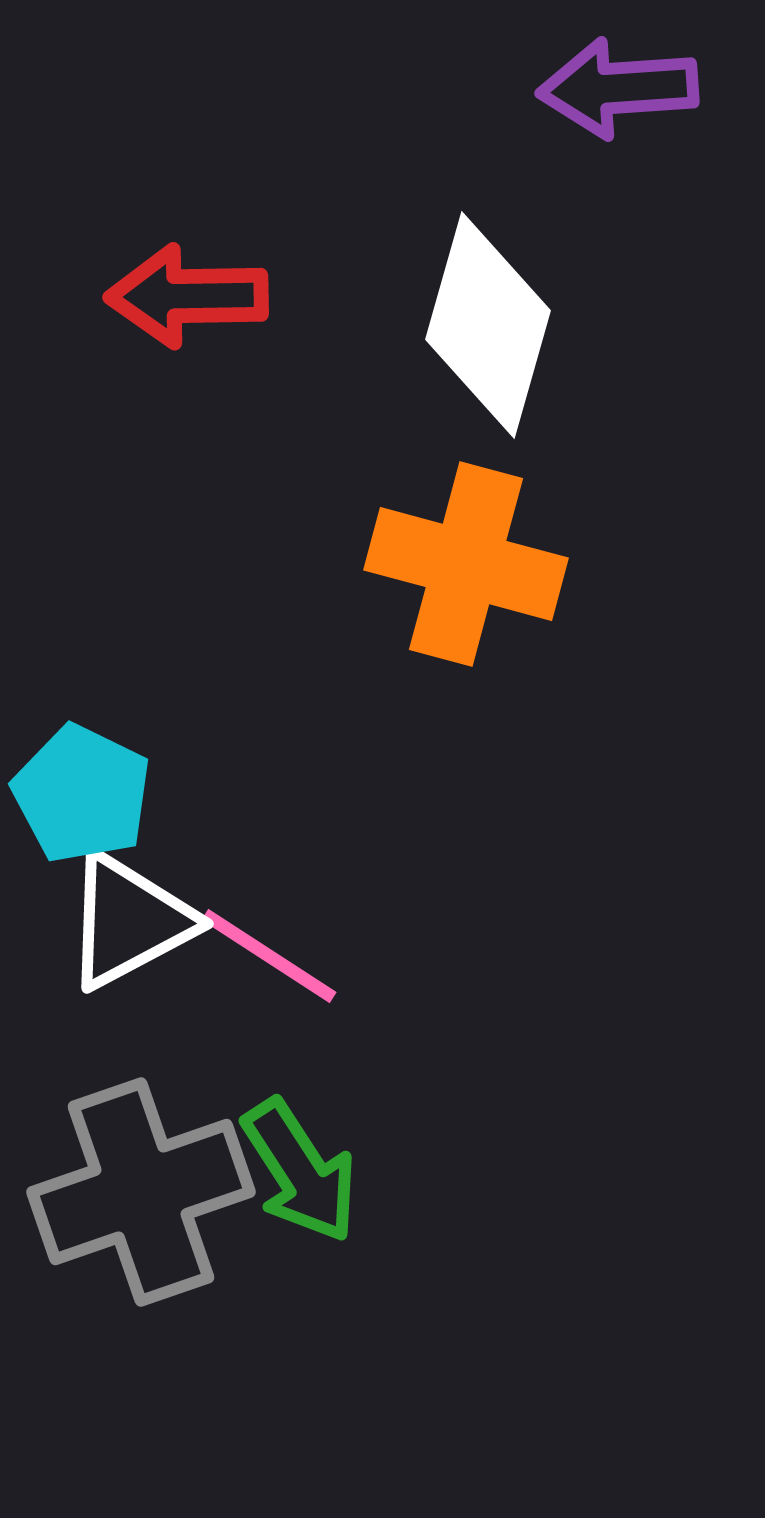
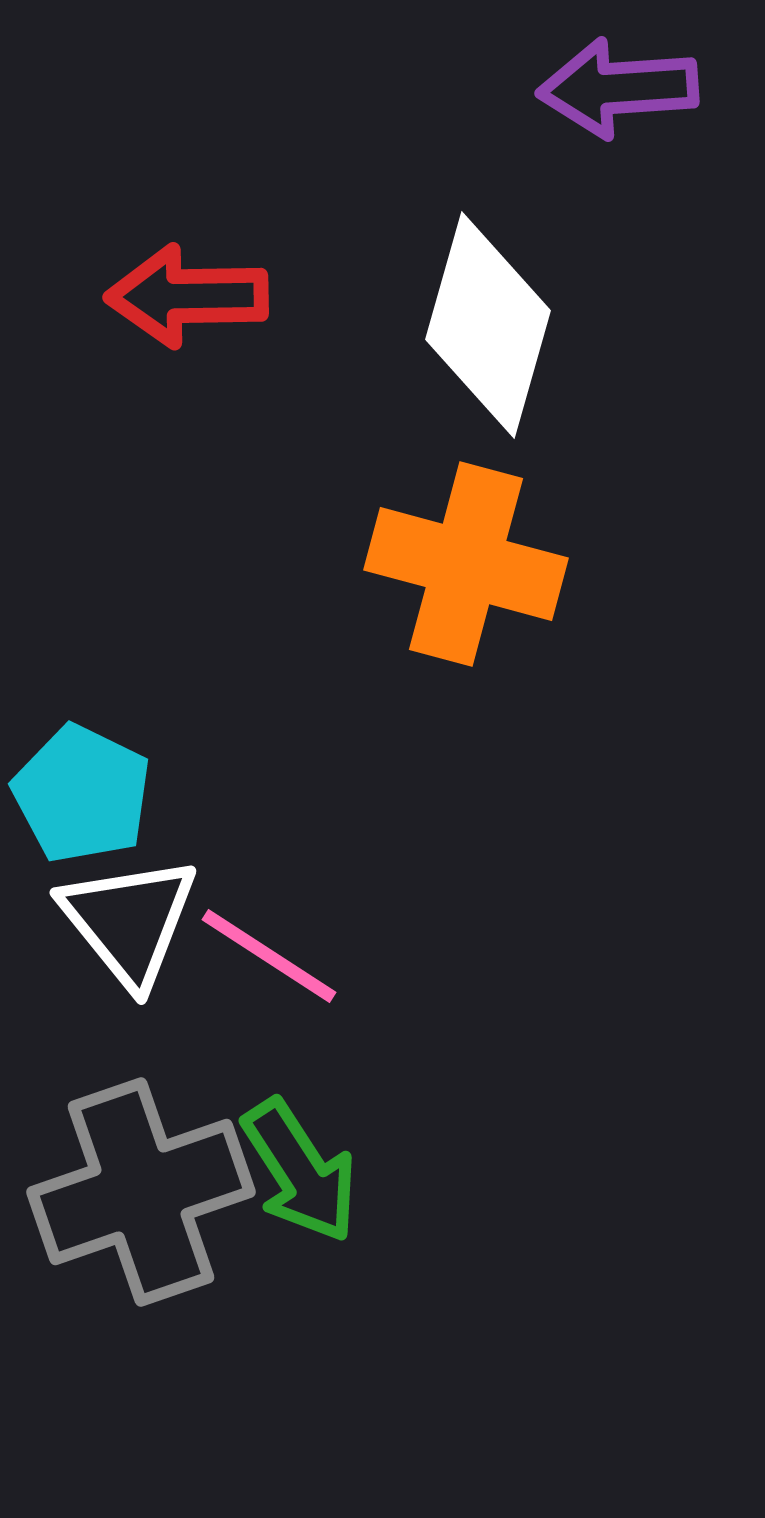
white triangle: rotated 41 degrees counterclockwise
